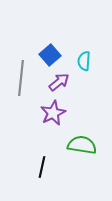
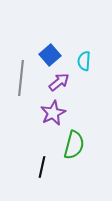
green semicircle: moved 8 px left; rotated 96 degrees clockwise
